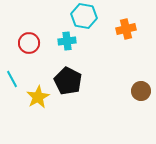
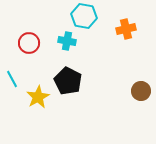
cyan cross: rotated 18 degrees clockwise
